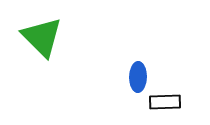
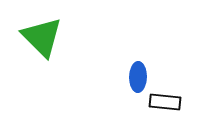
black rectangle: rotated 8 degrees clockwise
